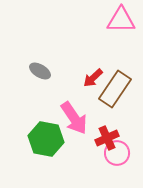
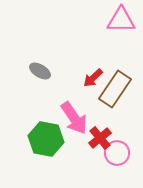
red cross: moved 7 px left; rotated 15 degrees counterclockwise
